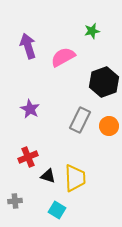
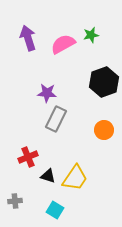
green star: moved 1 px left, 4 px down
purple arrow: moved 8 px up
pink semicircle: moved 13 px up
purple star: moved 17 px right, 16 px up; rotated 24 degrees counterclockwise
gray rectangle: moved 24 px left, 1 px up
orange circle: moved 5 px left, 4 px down
yellow trapezoid: rotated 36 degrees clockwise
cyan square: moved 2 px left
